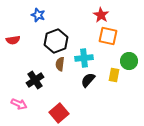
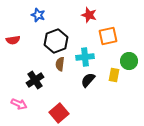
red star: moved 12 px left; rotated 14 degrees counterclockwise
orange square: rotated 24 degrees counterclockwise
cyan cross: moved 1 px right, 1 px up
